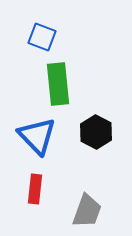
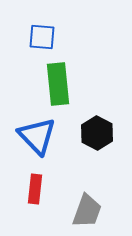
blue square: rotated 16 degrees counterclockwise
black hexagon: moved 1 px right, 1 px down
